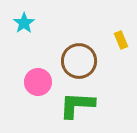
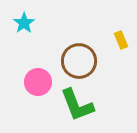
green L-shape: rotated 114 degrees counterclockwise
